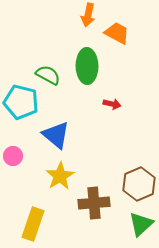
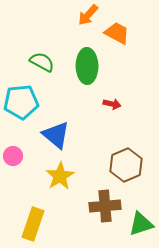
orange arrow: rotated 30 degrees clockwise
green semicircle: moved 6 px left, 13 px up
cyan pentagon: rotated 20 degrees counterclockwise
brown hexagon: moved 13 px left, 19 px up
brown cross: moved 11 px right, 3 px down
green triangle: rotated 24 degrees clockwise
